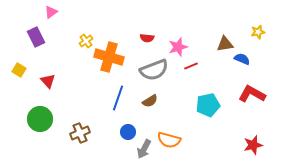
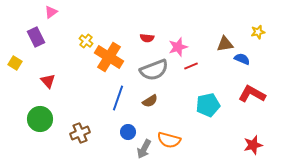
yellow cross: rotated 16 degrees counterclockwise
orange cross: rotated 16 degrees clockwise
yellow square: moved 4 px left, 7 px up
